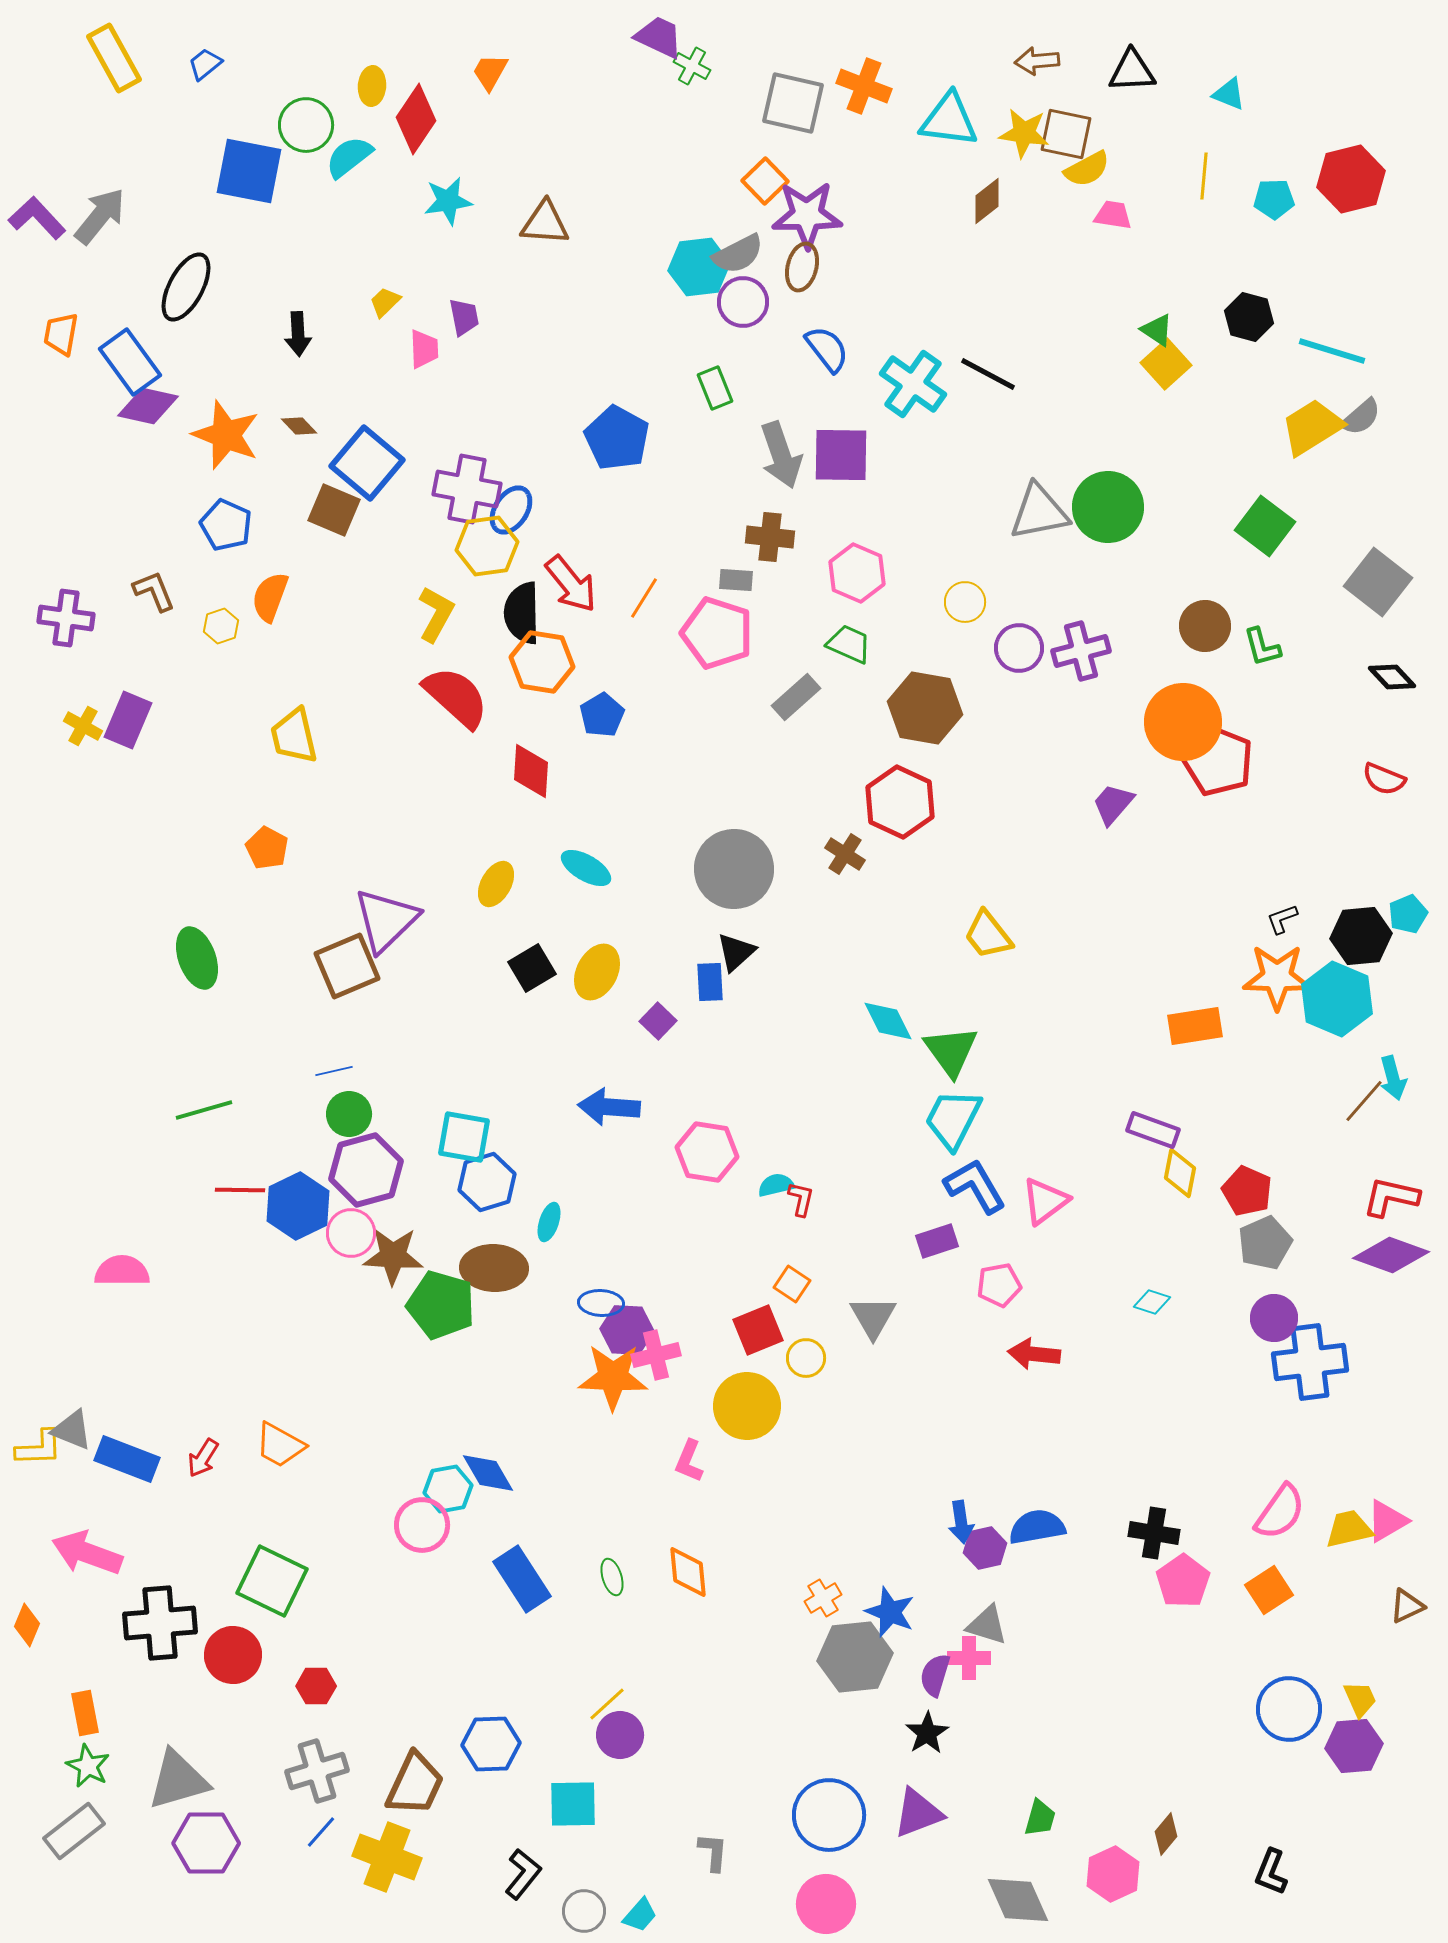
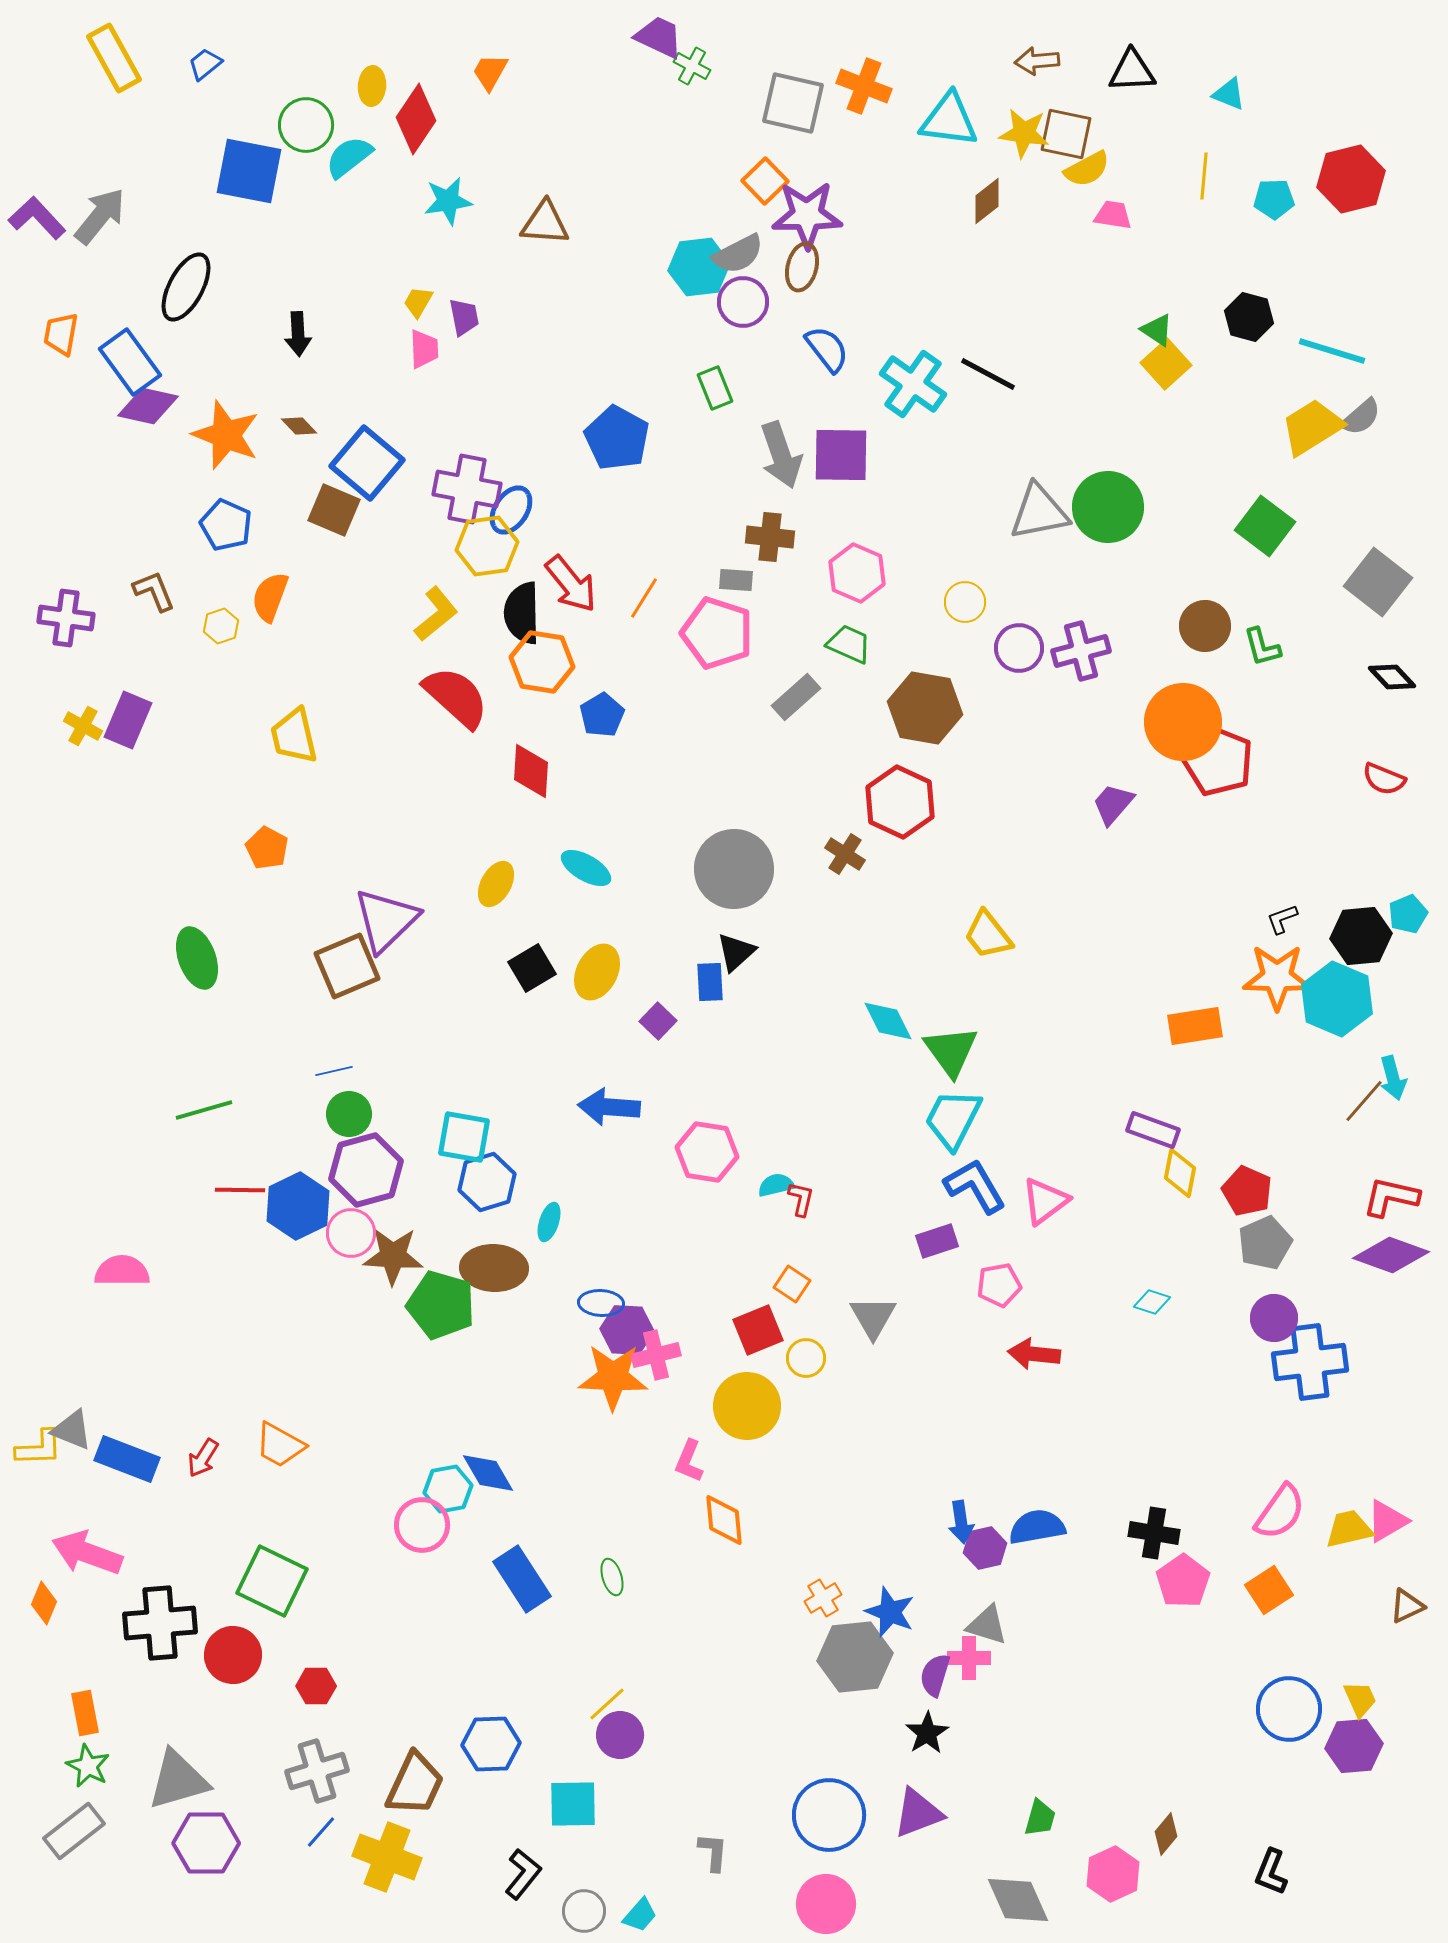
yellow trapezoid at (385, 302): moved 33 px right; rotated 16 degrees counterclockwise
yellow L-shape at (436, 614): rotated 22 degrees clockwise
orange diamond at (688, 1572): moved 36 px right, 52 px up
orange diamond at (27, 1625): moved 17 px right, 22 px up
